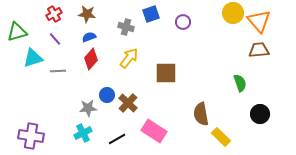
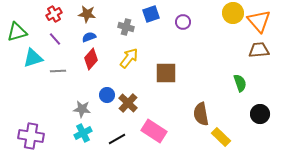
gray star: moved 6 px left, 1 px down; rotated 12 degrees clockwise
